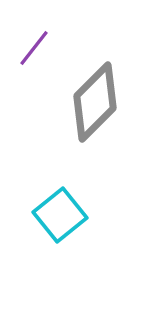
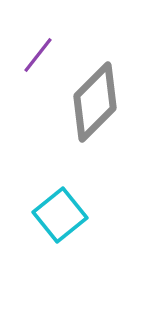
purple line: moved 4 px right, 7 px down
